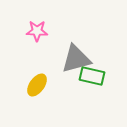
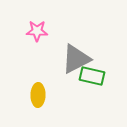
gray triangle: rotated 12 degrees counterclockwise
yellow ellipse: moved 1 px right, 10 px down; rotated 35 degrees counterclockwise
